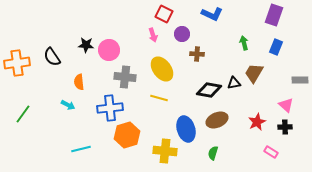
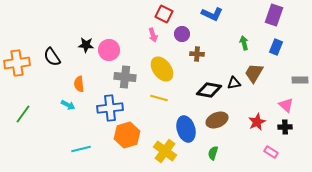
orange semicircle: moved 2 px down
yellow cross: rotated 30 degrees clockwise
